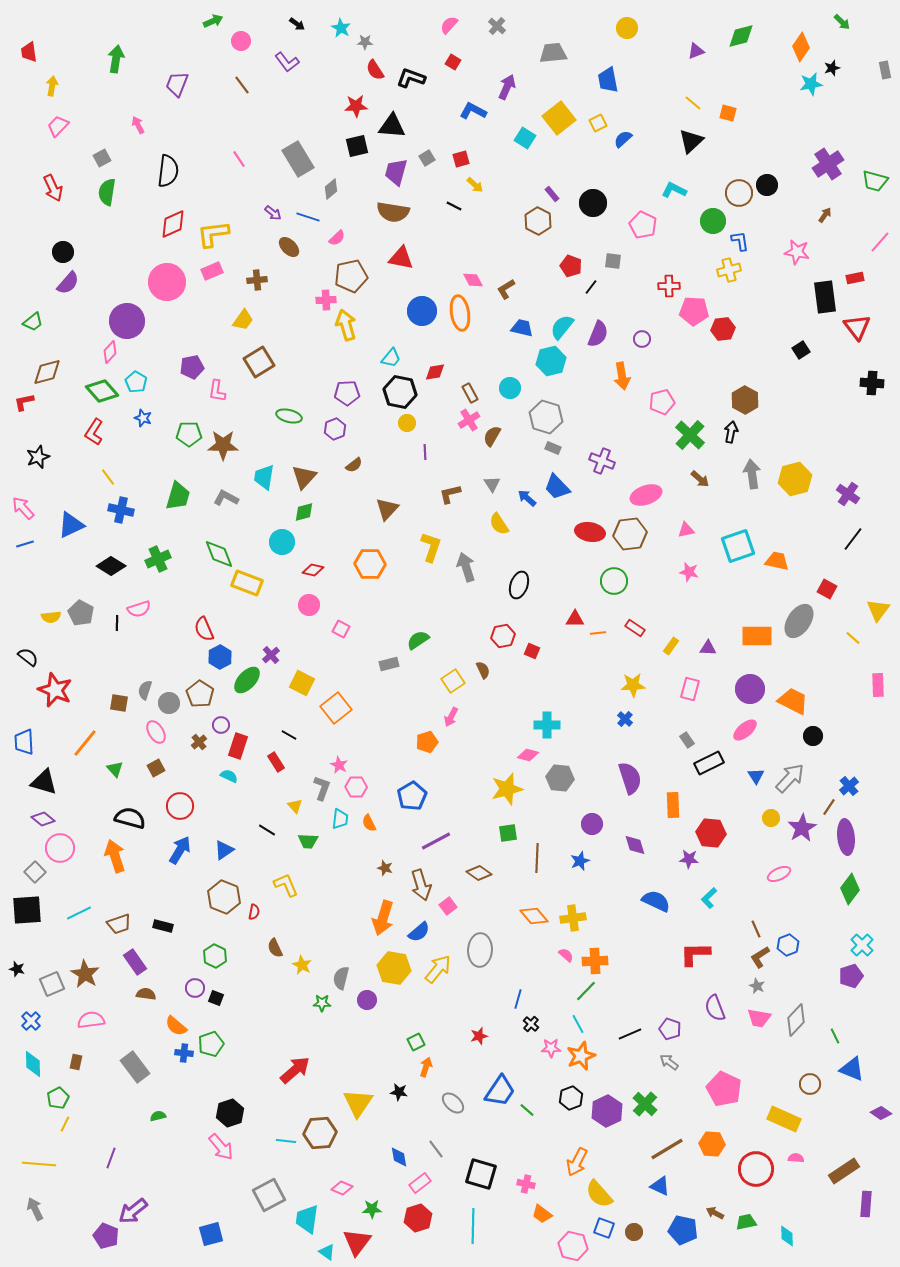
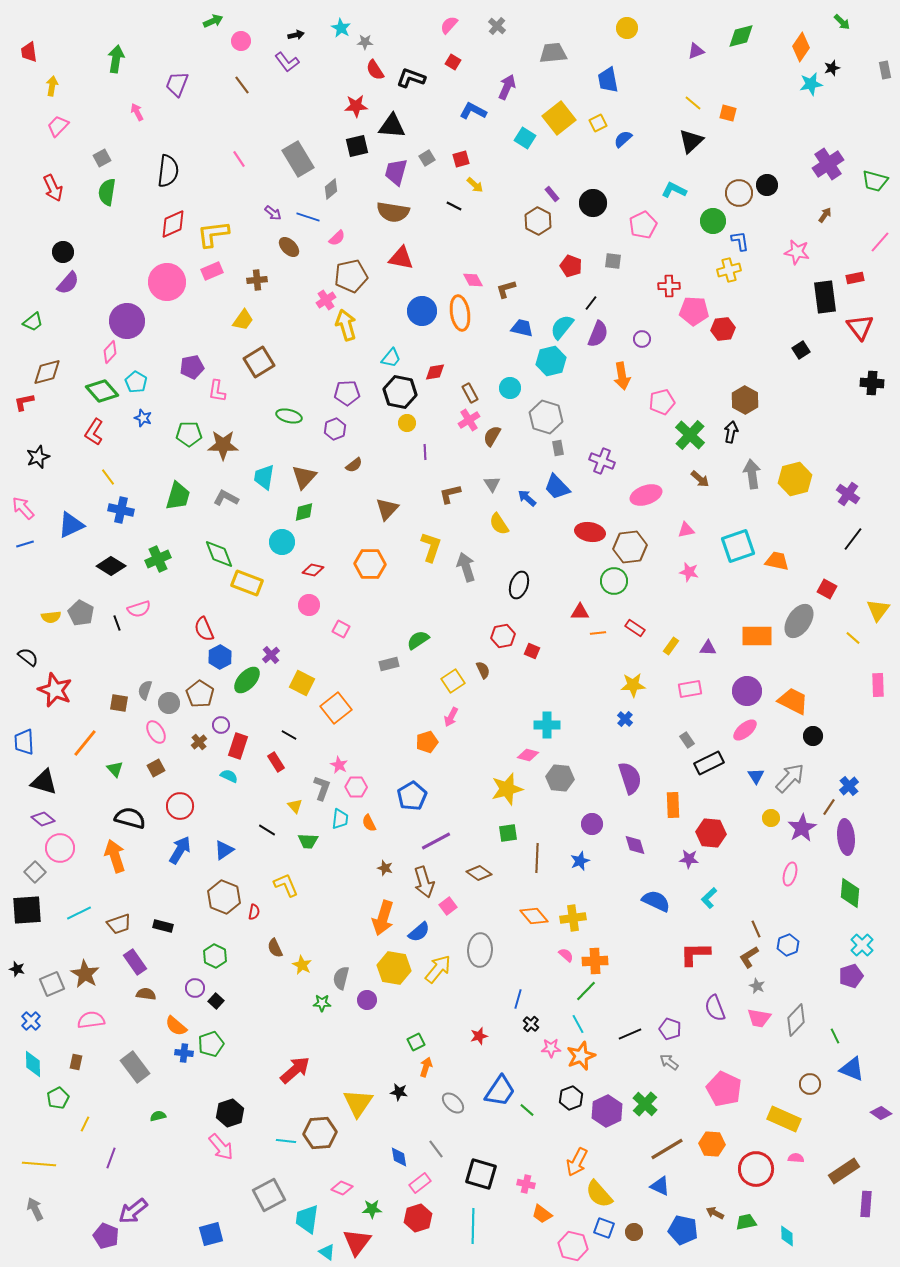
black arrow at (297, 24): moved 1 px left, 11 px down; rotated 49 degrees counterclockwise
pink arrow at (138, 125): moved 1 px left, 13 px up
pink pentagon at (643, 225): rotated 20 degrees clockwise
black line at (591, 287): moved 16 px down
brown L-shape at (506, 289): rotated 15 degrees clockwise
pink cross at (326, 300): rotated 30 degrees counterclockwise
red triangle at (857, 327): moved 3 px right
gray rectangle at (553, 448): moved 5 px right; rotated 56 degrees clockwise
brown hexagon at (630, 534): moved 13 px down
red triangle at (575, 619): moved 5 px right, 7 px up
black line at (117, 623): rotated 21 degrees counterclockwise
pink rectangle at (690, 689): rotated 65 degrees clockwise
purple circle at (750, 689): moved 3 px left, 2 px down
pink ellipse at (779, 874): moved 11 px right; rotated 50 degrees counterclockwise
brown arrow at (421, 885): moved 3 px right, 3 px up
green diamond at (850, 889): moved 4 px down; rotated 32 degrees counterclockwise
brown L-shape at (760, 957): moved 11 px left
black square at (216, 998): moved 3 px down; rotated 21 degrees clockwise
yellow line at (65, 1124): moved 20 px right
